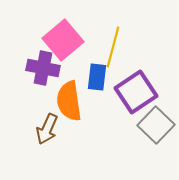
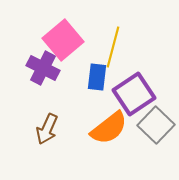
purple cross: rotated 16 degrees clockwise
purple square: moved 2 px left, 2 px down
orange semicircle: moved 40 px right, 27 px down; rotated 120 degrees counterclockwise
